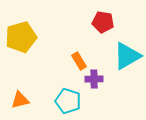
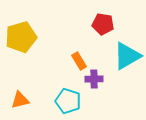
red pentagon: moved 2 px down
